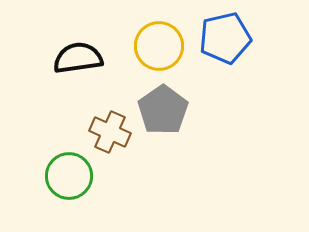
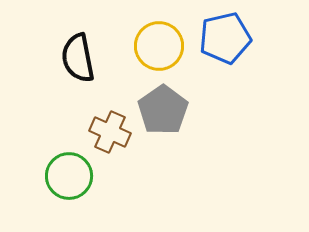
black semicircle: rotated 93 degrees counterclockwise
